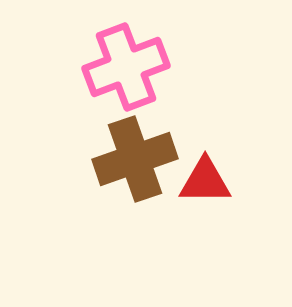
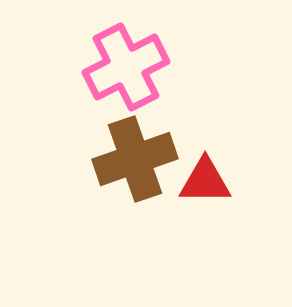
pink cross: rotated 6 degrees counterclockwise
